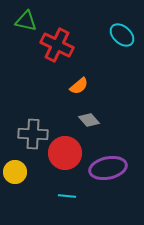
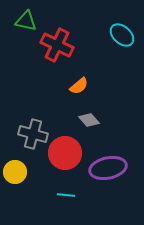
gray cross: rotated 12 degrees clockwise
cyan line: moved 1 px left, 1 px up
